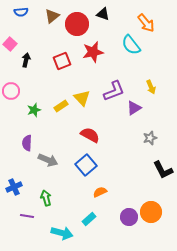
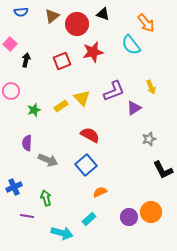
gray star: moved 1 px left, 1 px down
